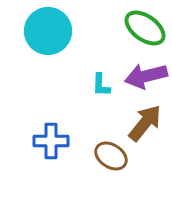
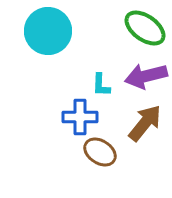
blue cross: moved 29 px right, 24 px up
brown ellipse: moved 11 px left, 4 px up
